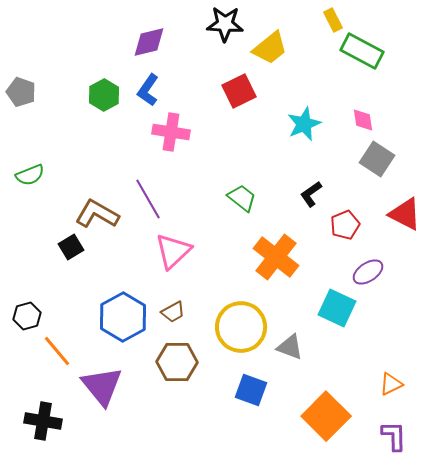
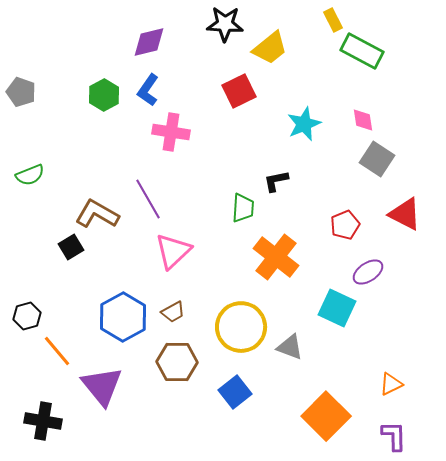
black L-shape: moved 35 px left, 13 px up; rotated 24 degrees clockwise
green trapezoid: moved 1 px right, 10 px down; rotated 56 degrees clockwise
blue square: moved 16 px left, 2 px down; rotated 32 degrees clockwise
